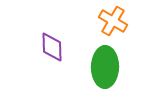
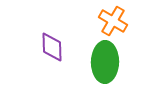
green ellipse: moved 5 px up
